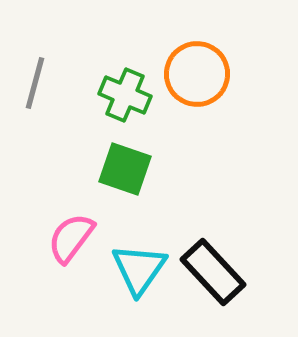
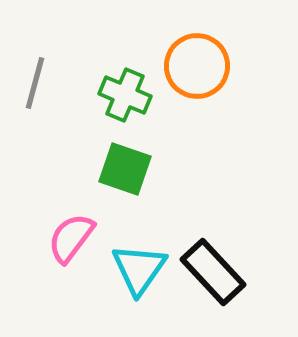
orange circle: moved 8 px up
